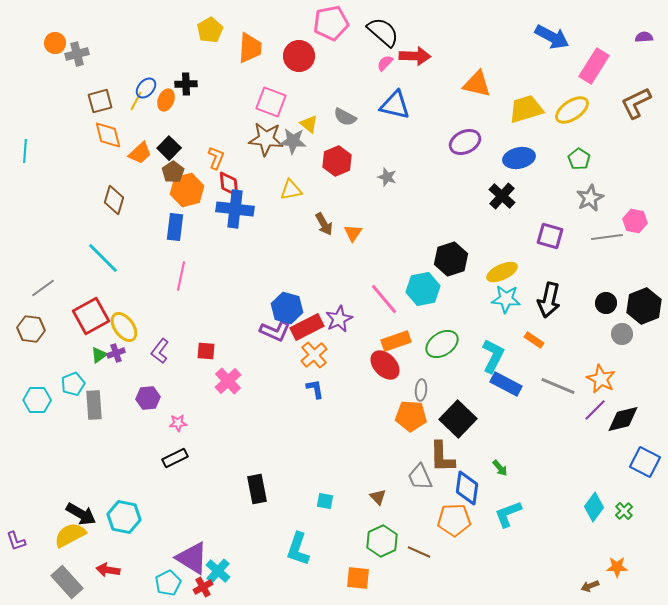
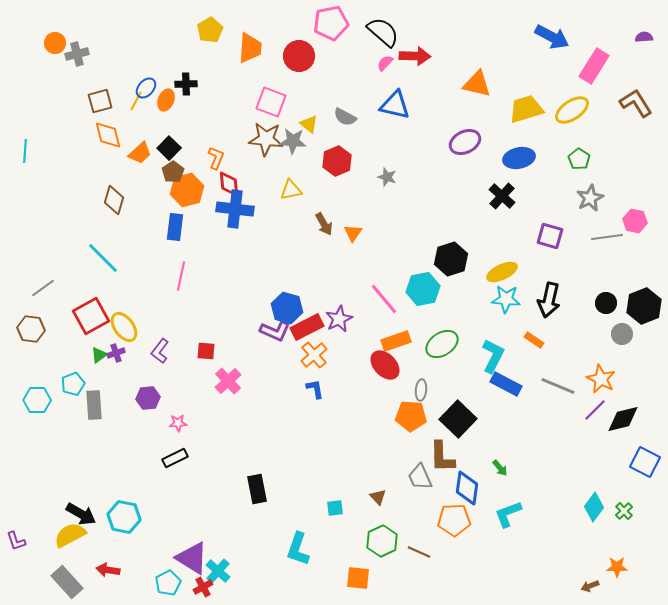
brown L-shape at (636, 103): rotated 84 degrees clockwise
cyan square at (325, 501): moved 10 px right, 7 px down; rotated 18 degrees counterclockwise
